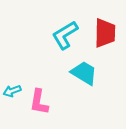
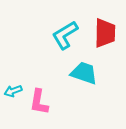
cyan trapezoid: rotated 12 degrees counterclockwise
cyan arrow: moved 1 px right
